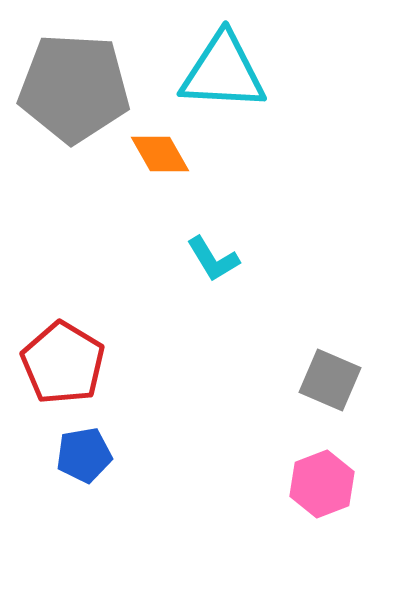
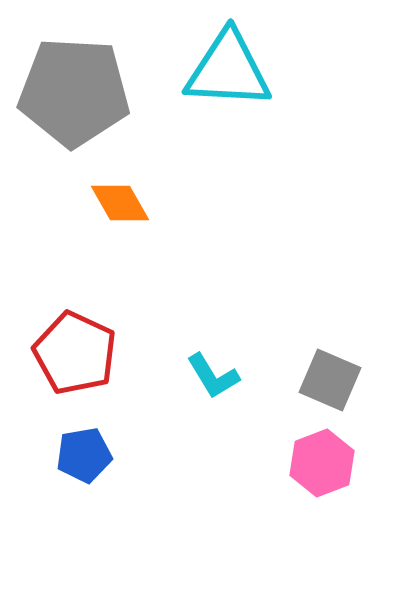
cyan triangle: moved 5 px right, 2 px up
gray pentagon: moved 4 px down
orange diamond: moved 40 px left, 49 px down
cyan L-shape: moved 117 px down
red pentagon: moved 12 px right, 10 px up; rotated 6 degrees counterclockwise
pink hexagon: moved 21 px up
